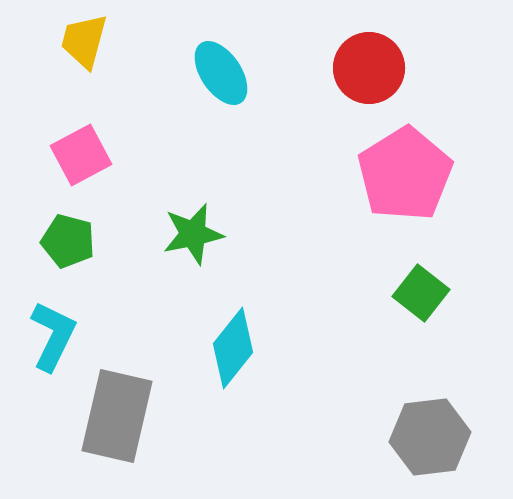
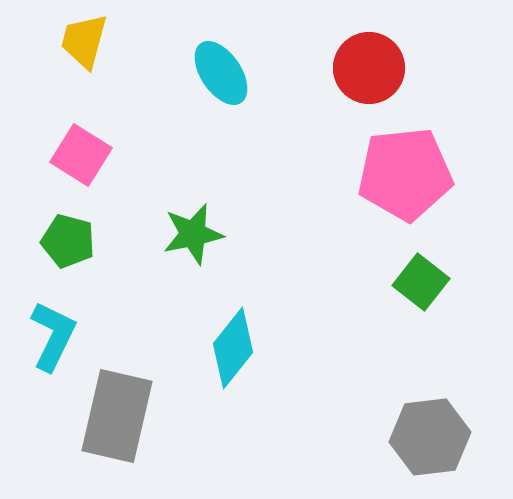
pink square: rotated 30 degrees counterclockwise
pink pentagon: rotated 26 degrees clockwise
green square: moved 11 px up
